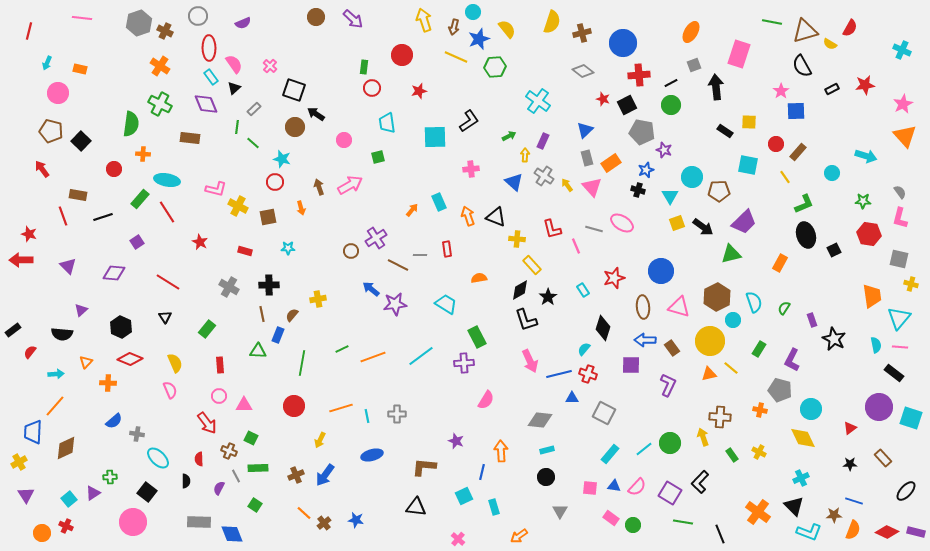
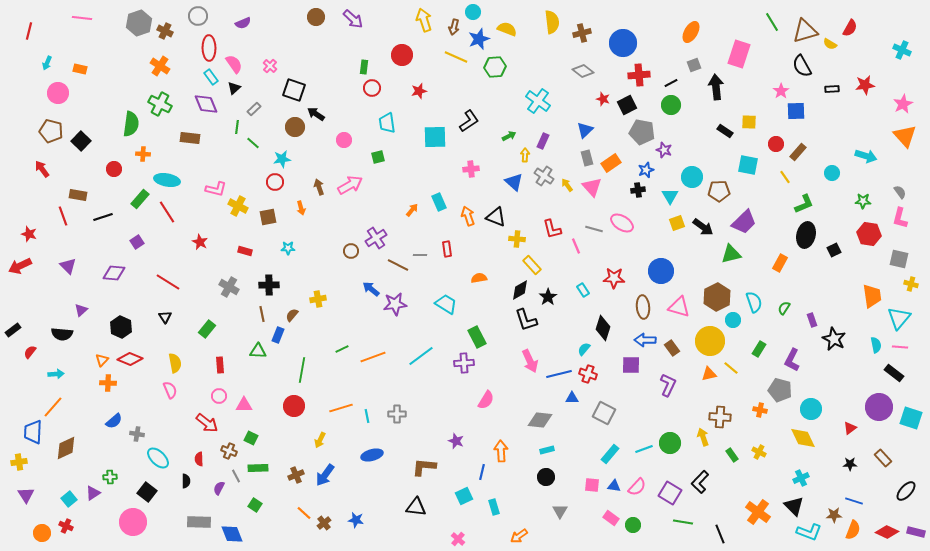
yellow semicircle at (552, 22): rotated 25 degrees counterclockwise
green line at (772, 22): rotated 48 degrees clockwise
yellow semicircle at (507, 29): rotated 30 degrees counterclockwise
black rectangle at (832, 89): rotated 24 degrees clockwise
cyan star at (282, 159): rotated 24 degrees counterclockwise
black cross at (638, 190): rotated 24 degrees counterclockwise
black ellipse at (806, 235): rotated 30 degrees clockwise
red arrow at (21, 260): moved 1 px left, 6 px down; rotated 25 degrees counterclockwise
red star at (614, 278): rotated 20 degrees clockwise
orange triangle at (86, 362): moved 16 px right, 2 px up
yellow semicircle at (175, 363): rotated 12 degrees clockwise
green line at (302, 363): moved 7 px down
orange line at (55, 406): moved 2 px left, 1 px down
red arrow at (207, 423): rotated 15 degrees counterclockwise
cyan line at (644, 449): rotated 18 degrees clockwise
yellow cross at (19, 462): rotated 21 degrees clockwise
pink square at (590, 488): moved 2 px right, 3 px up
